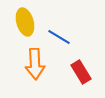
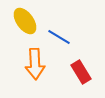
yellow ellipse: moved 1 px up; rotated 20 degrees counterclockwise
